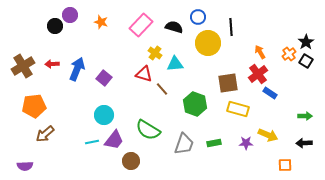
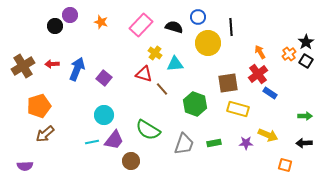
orange pentagon: moved 5 px right; rotated 10 degrees counterclockwise
orange square: rotated 16 degrees clockwise
